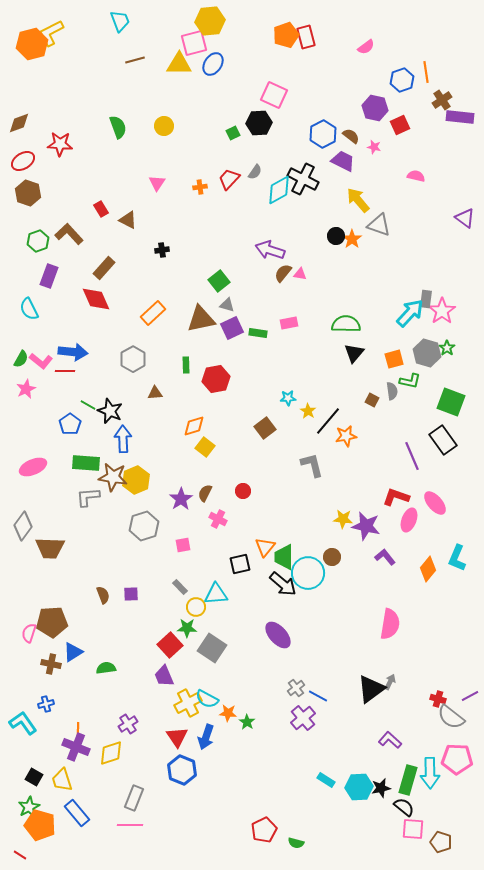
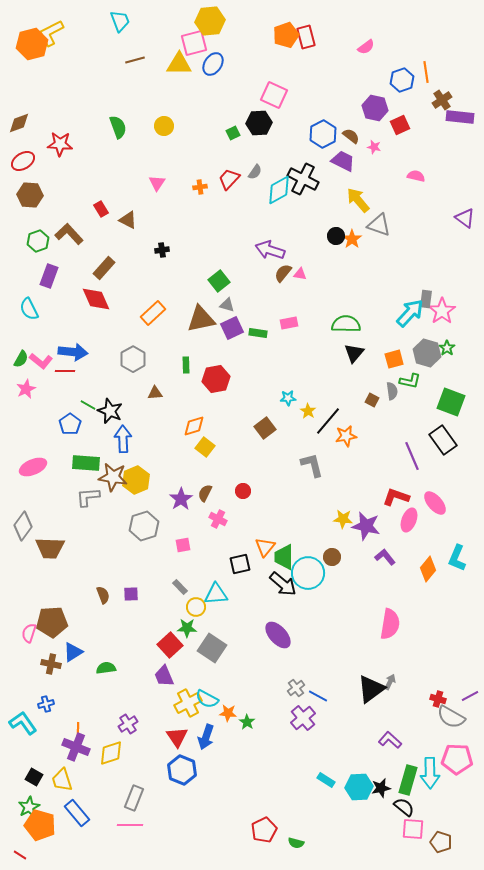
brown hexagon at (28, 193): moved 2 px right, 2 px down; rotated 15 degrees counterclockwise
gray semicircle at (451, 717): rotated 8 degrees counterclockwise
